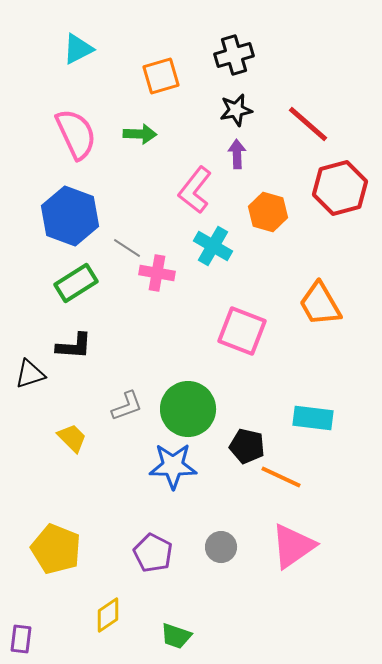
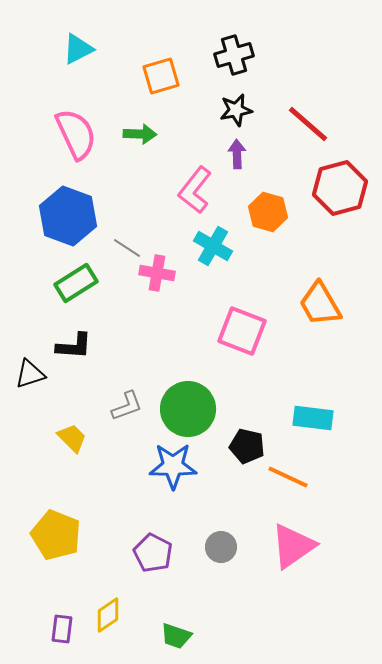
blue hexagon: moved 2 px left
orange line: moved 7 px right
yellow pentagon: moved 14 px up
purple rectangle: moved 41 px right, 10 px up
